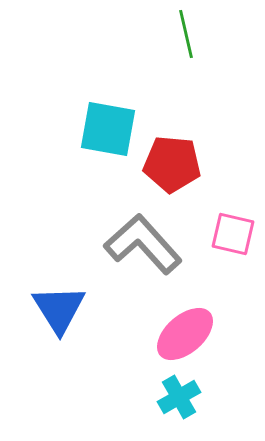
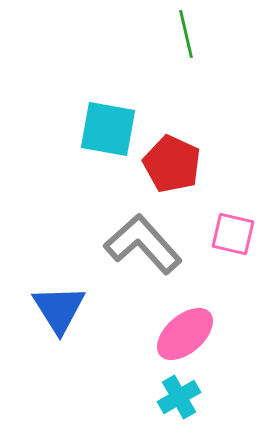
red pentagon: rotated 20 degrees clockwise
